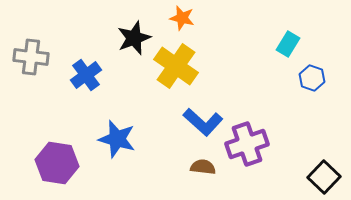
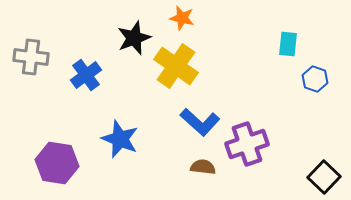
cyan rectangle: rotated 25 degrees counterclockwise
blue hexagon: moved 3 px right, 1 px down
blue L-shape: moved 3 px left
blue star: moved 3 px right; rotated 6 degrees clockwise
